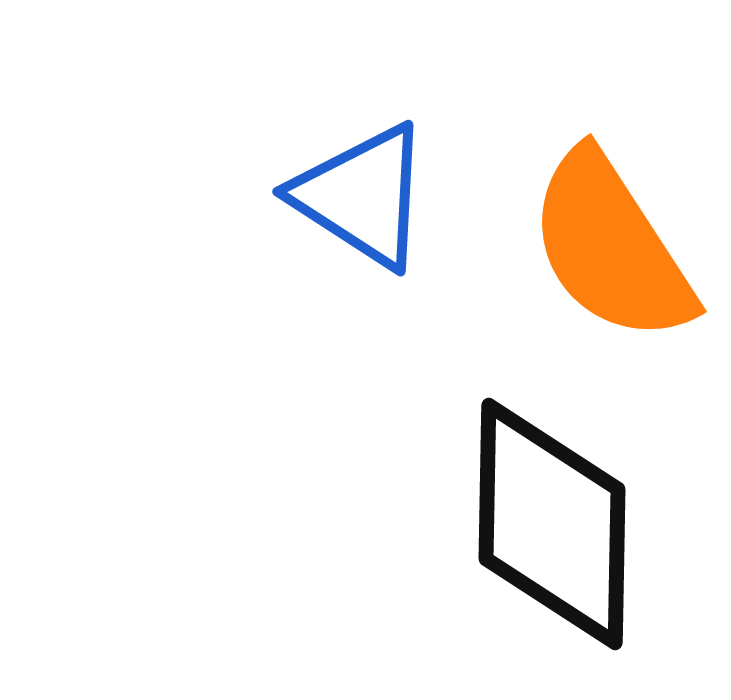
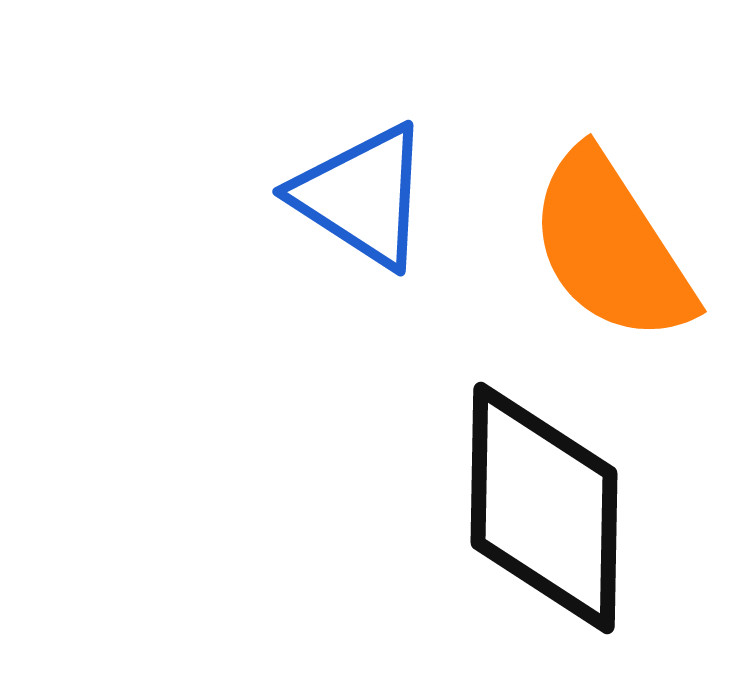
black diamond: moved 8 px left, 16 px up
